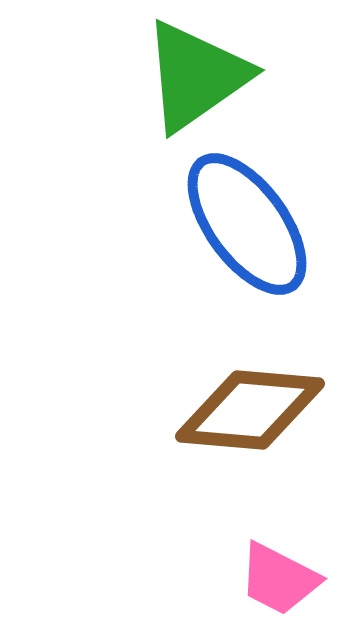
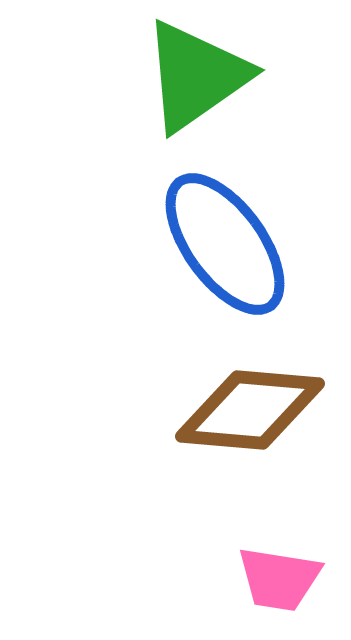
blue ellipse: moved 22 px left, 20 px down
pink trapezoid: rotated 18 degrees counterclockwise
